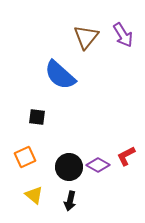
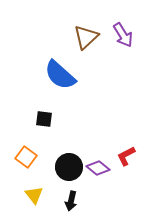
brown triangle: rotated 8 degrees clockwise
black square: moved 7 px right, 2 px down
orange square: moved 1 px right; rotated 30 degrees counterclockwise
purple diamond: moved 3 px down; rotated 10 degrees clockwise
yellow triangle: rotated 12 degrees clockwise
black arrow: moved 1 px right
